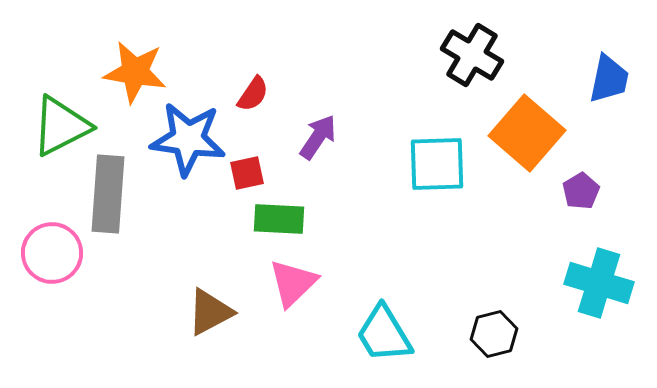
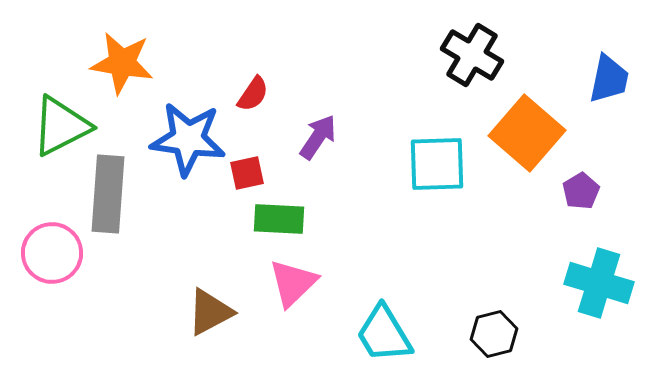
orange star: moved 13 px left, 9 px up
